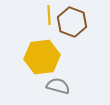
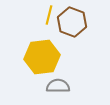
yellow line: rotated 18 degrees clockwise
gray semicircle: rotated 15 degrees counterclockwise
